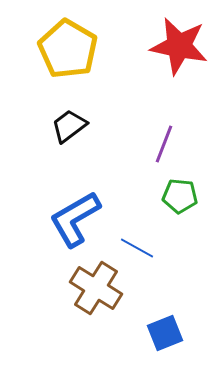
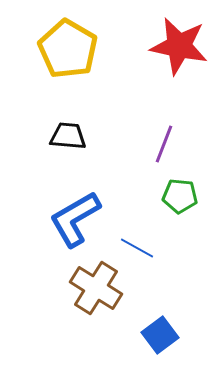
black trapezoid: moved 1 px left, 10 px down; rotated 42 degrees clockwise
blue square: moved 5 px left, 2 px down; rotated 15 degrees counterclockwise
